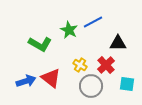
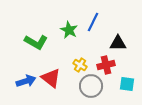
blue line: rotated 36 degrees counterclockwise
green L-shape: moved 4 px left, 2 px up
red cross: rotated 30 degrees clockwise
